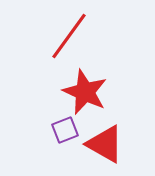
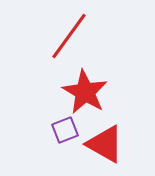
red star: rotated 6 degrees clockwise
